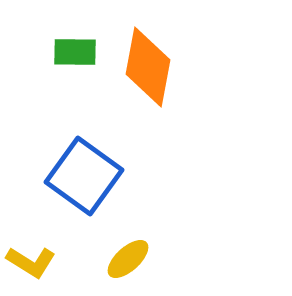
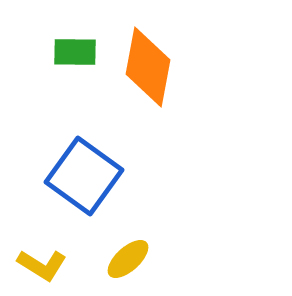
yellow L-shape: moved 11 px right, 3 px down
